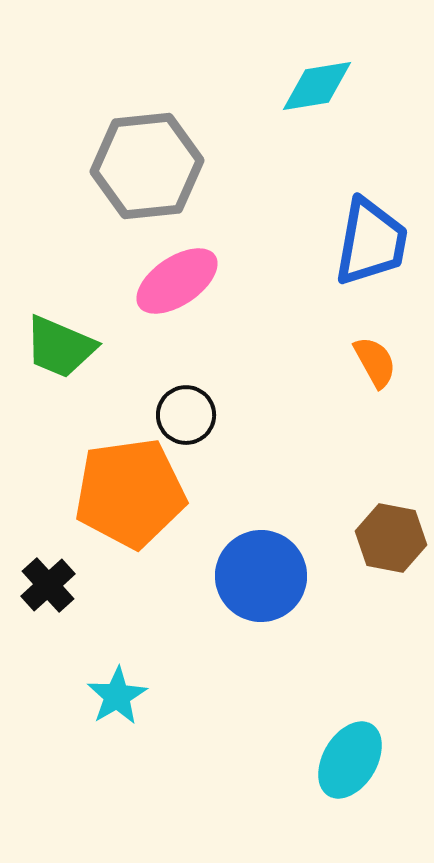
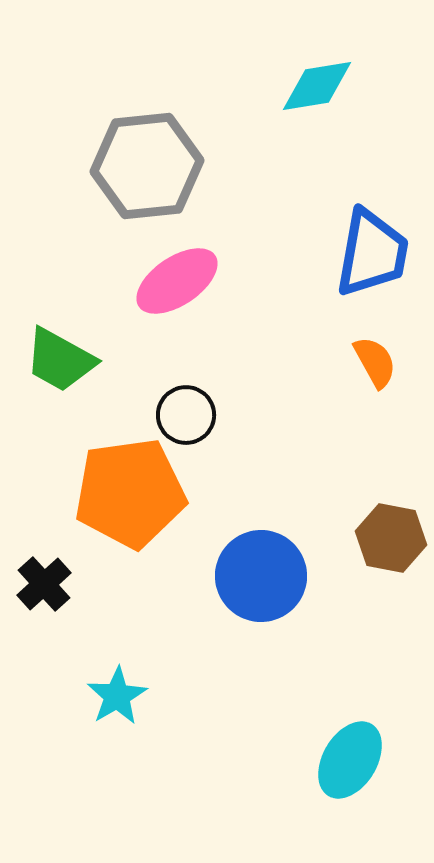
blue trapezoid: moved 1 px right, 11 px down
green trapezoid: moved 13 px down; rotated 6 degrees clockwise
black cross: moved 4 px left, 1 px up
